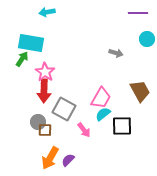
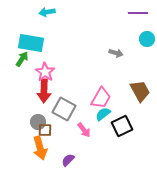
black square: rotated 25 degrees counterclockwise
orange arrow: moved 10 px left, 10 px up; rotated 45 degrees counterclockwise
